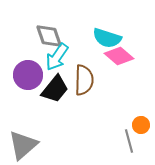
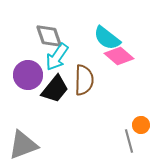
cyan semicircle: rotated 20 degrees clockwise
gray triangle: rotated 20 degrees clockwise
